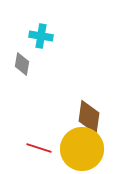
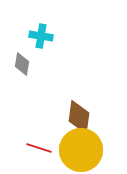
brown diamond: moved 10 px left
yellow circle: moved 1 px left, 1 px down
